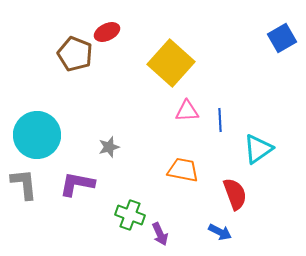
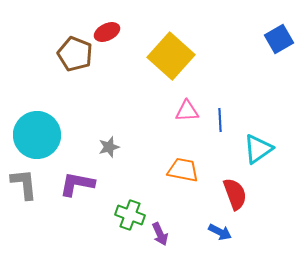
blue square: moved 3 px left, 1 px down
yellow square: moved 7 px up
